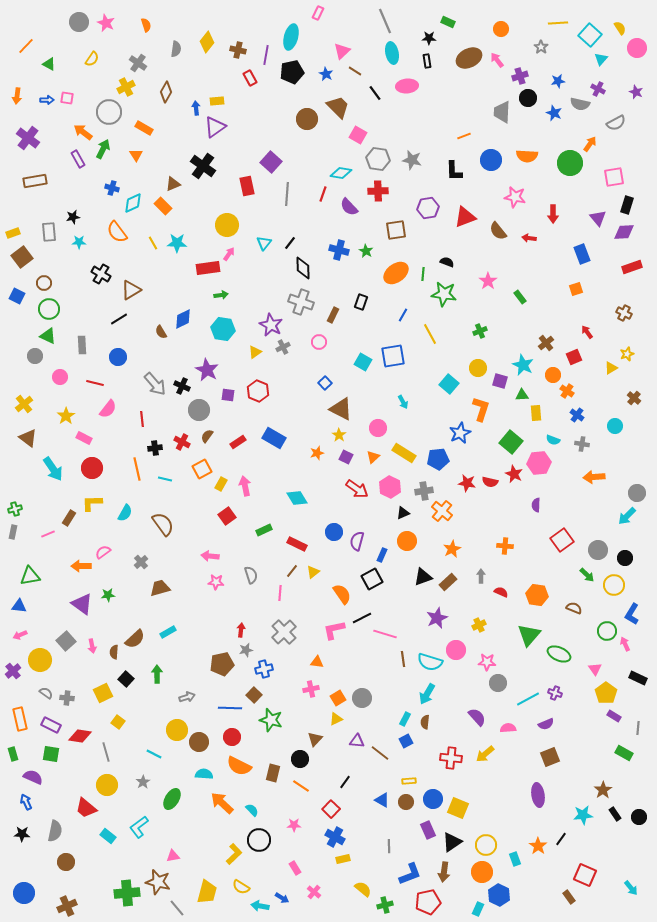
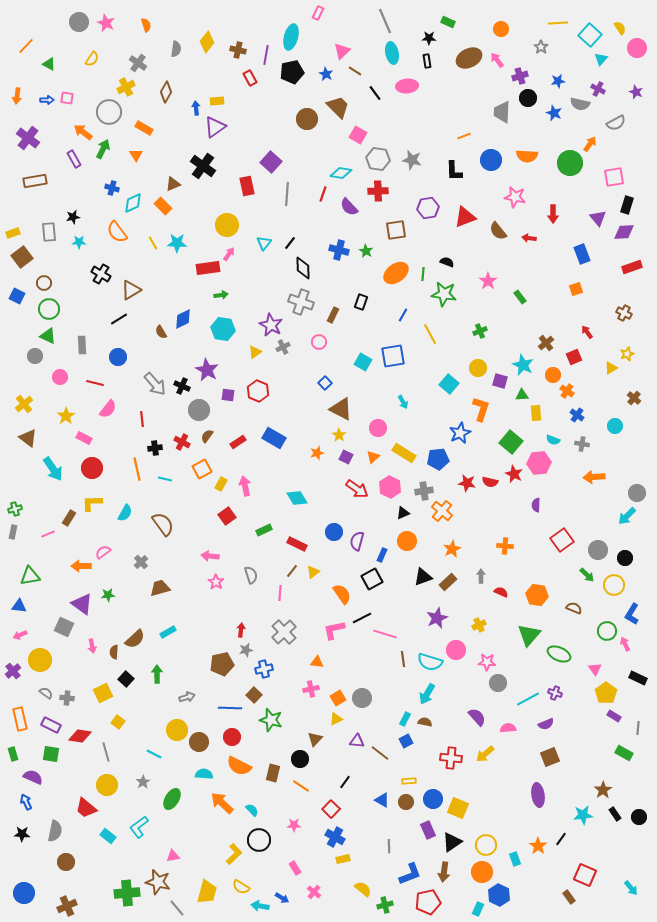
purple rectangle at (78, 159): moved 4 px left
pink star at (216, 582): rotated 28 degrees clockwise
gray square at (66, 641): moved 2 px left, 14 px up; rotated 24 degrees counterclockwise
brown semicircle at (425, 722): rotated 96 degrees clockwise
